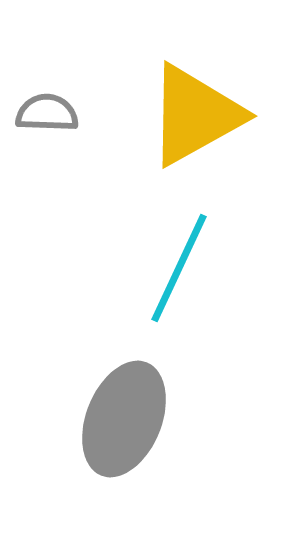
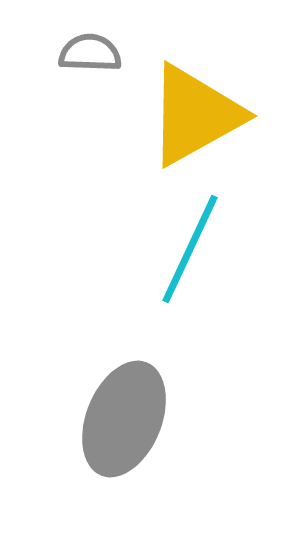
gray semicircle: moved 43 px right, 60 px up
cyan line: moved 11 px right, 19 px up
